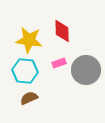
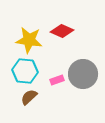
red diamond: rotated 65 degrees counterclockwise
pink rectangle: moved 2 px left, 17 px down
gray circle: moved 3 px left, 4 px down
brown semicircle: moved 1 px up; rotated 18 degrees counterclockwise
